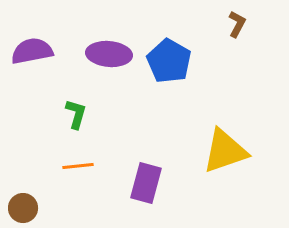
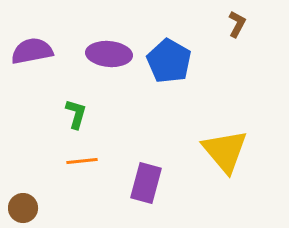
yellow triangle: rotated 51 degrees counterclockwise
orange line: moved 4 px right, 5 px up
